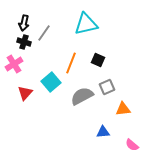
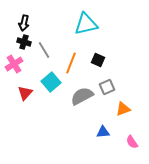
gray line: moved 17 px down; rotated 66 degrees counterclockwise
orange triangle: rotated 14 degrees counterclockwise
pink semicircle: moved 3 px up; rotated 16 degrees clockwise
